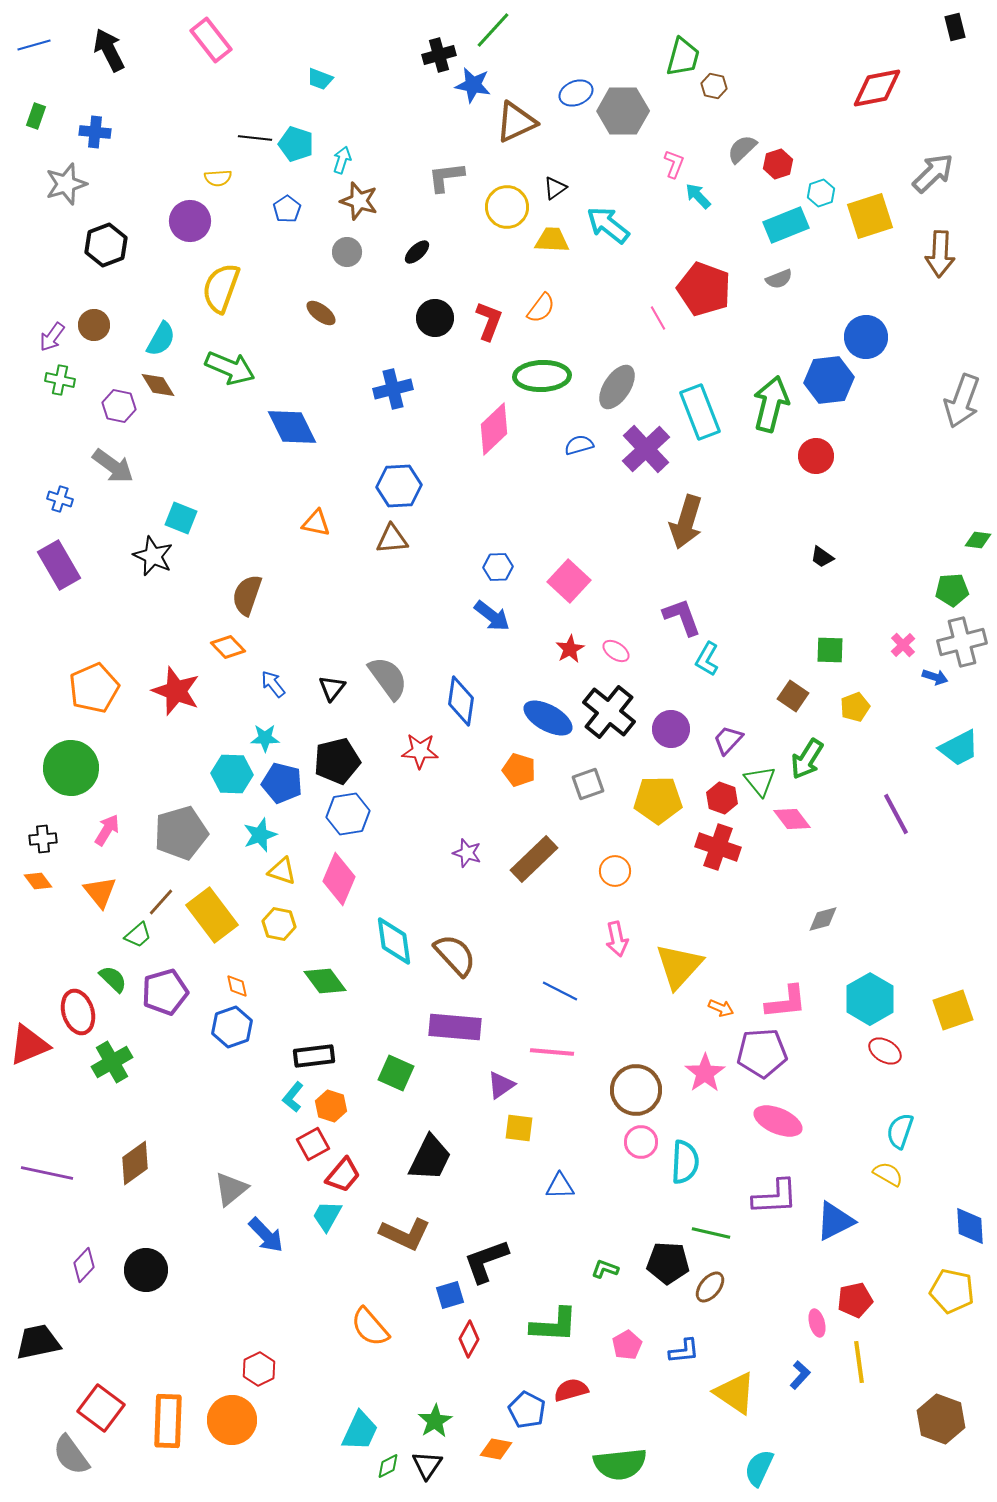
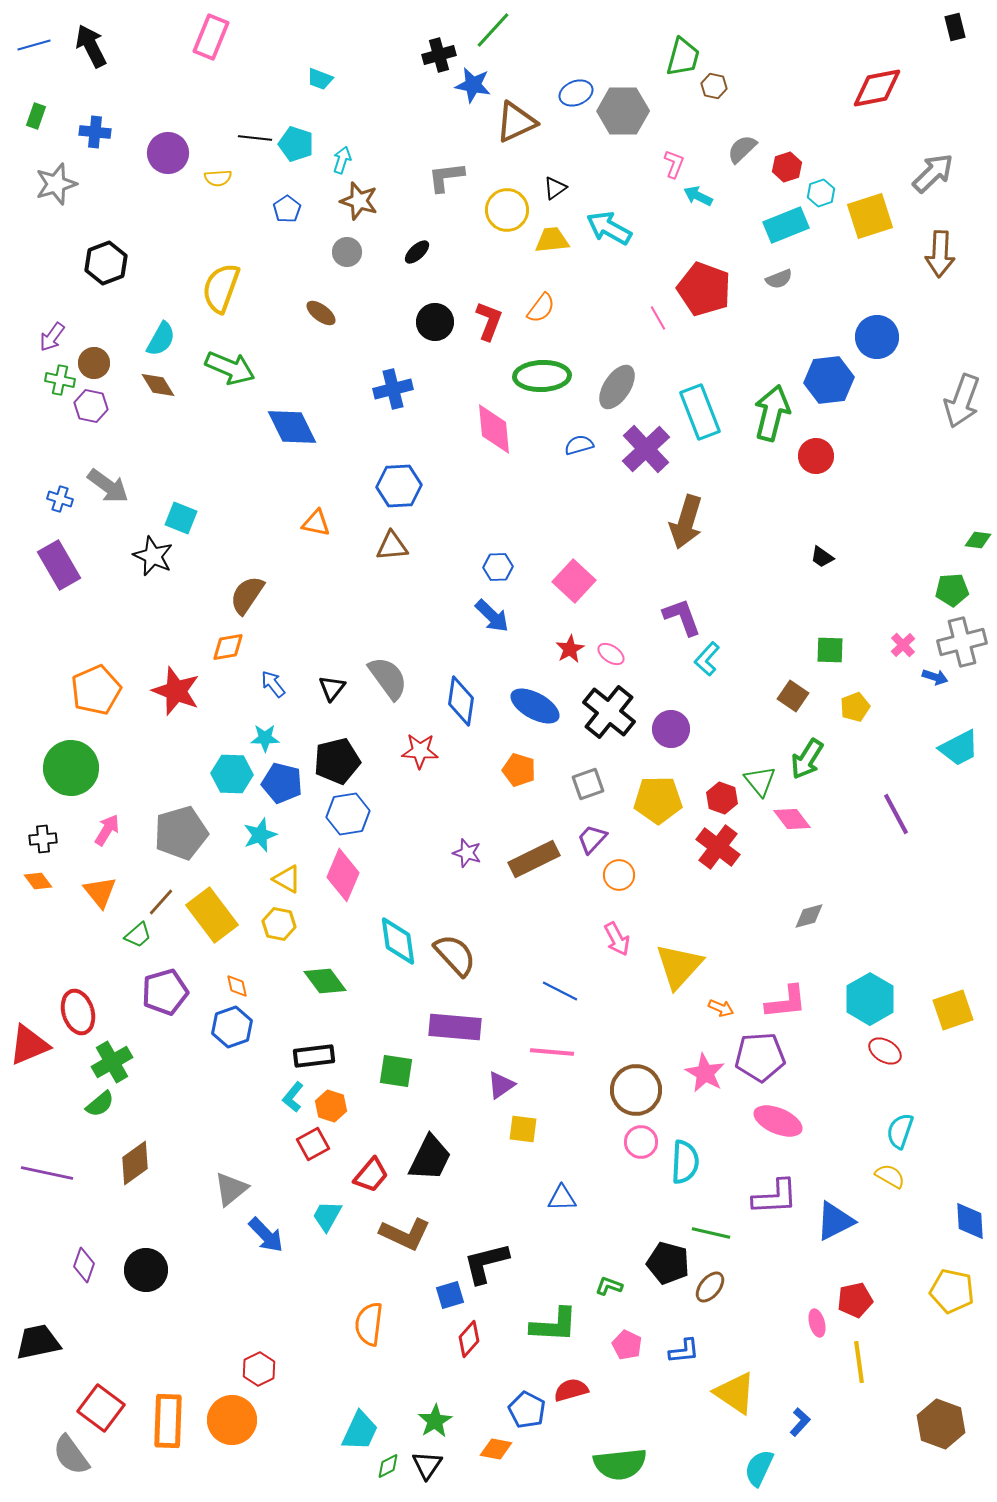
pink rectangle at (211, 40): moved 3 px up; rotated 60 degrees clockwise
black arrow at (109, 50): moved 18 px left, 4 px up
red hexagon at (778, 164): moved 9 px right, 3 px down
gray star at (66, 184): moved 10 px left
cyan arrow at (698, 196): rotated 20 degrees counterclockwise
yellow circle at (507, 207): moved 3 px down
purple circle at (190, 221): moved 22 px left, 68 px up
cyan arrow at (608, 225): moved 1 px right, 3 px down; rotated 9 degrees counterclockwise
yellow trapezoid at (552, 240): rotated 9 degrees counterclockwise
black hexagon at (106, 245): moved 18 px down
black circle at (435, 318): moved 4 px down
brown circle at (94, 325): moved 38 px down
blue circle at (866, 337): moved 11 px right
green arrow at (771, 404): moved 1 px right, 9 px down
purple hexagon at (119, 406): moved 28 px left
pink diamond at (494, 429): rotated 52 degrees counterclockwise
gray arrow at (113, 466): moved 5 px left, 20 px down
brown triangle at (392, 539): moved 7 px down
pink square at (569, 581): moved 5 px right
brown semicircle at (247, 595): rotated 15 degrees clockwise
blue arrow at (492, 616): rotated 6 degrees clockwise
orange diamond at (228, 647): rotated 56 degrees counterclockwise
pink ellipse at (616, 651): moved 5 px left, 3 px down
cyan L-shape at (707, 659): rotated 12 degrees clockwise
orange pentagon at (94, 688): moved 2 px right, 2 px down
blue ellipse at (548, 718): moved 13 px left, 12 px up
purple trapezoid at (728, 740): moved 136 px left, 99 px down
red cross at (718, 847): rotated 18 degrees clockwise
brown rectangle at (534, 859): rotated 18 degrees clockwise
yellow triangle at (282, 871): moved 5 px right, 8 px down; rotated 12 degrees clockwise
orange circle at (615, 871): moved 4 px right, 4 px down
pink diamond at (339, 879): moved 4 px right, 4 px up
gray diamond at (823, 919): moved 14 px left, 3 px up
pink arrow at (617, 939): rotated 16 degrees counterclockwise
cyan diamond at (394, 941): moved 4 px right
green semicircle at (113, 979): moved 13 px left, 125 px down; rotated 96 degrees clockwise
purple pentagon at (762, 1053): moved 2 px left, 4 px down
green square at (396, 1073): moved 2 px up; rotated 15 degrees counterclockwise
pink star at (705, 1073): rotated 9 degrees counterclockwise
yellow square at (519, 1128): moved 4 px right, 1 px down
yellow semicircle at (888, 1174): moved 2 px right, 2 px down
red trapezoid at (343, 1175): moved 28 px right
blue triangle at (560, 1186): moved 2 px right, 12 px down
blue diamond at (970, 1226): moved 5 px up
black L-shape at (486, 1261): moved 2 px down; rotated 6 degrees clockwise
black pentagon at (668, 1263): rotated 12 degrees clockwise
purple diamond at (84, 1265): rotated 24 degrees counterclockwise
green L-shape at (605, 1269): moved 4 px right, 17 px down
orange semicircle at (370, 1327): moved 1 px left, 3 px up; rotated 48 degrees clockwise
red diamond at (469, 1339): rotated 12 degrees clockwise
pink pentagon at (627, 1345): rotated 16 degrees counterclockwise
blue L-shape at (800, 1375): moved 47 px down
brown hexagon at (941, 1419): moved 5 px down
